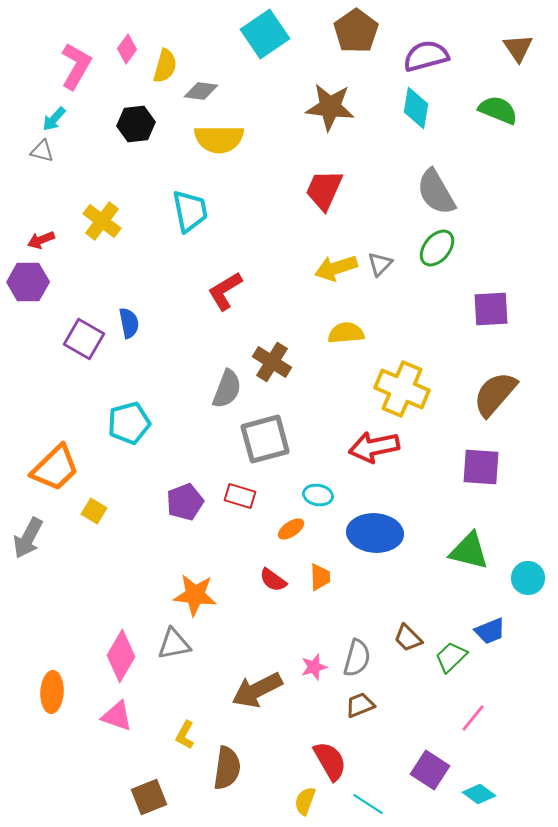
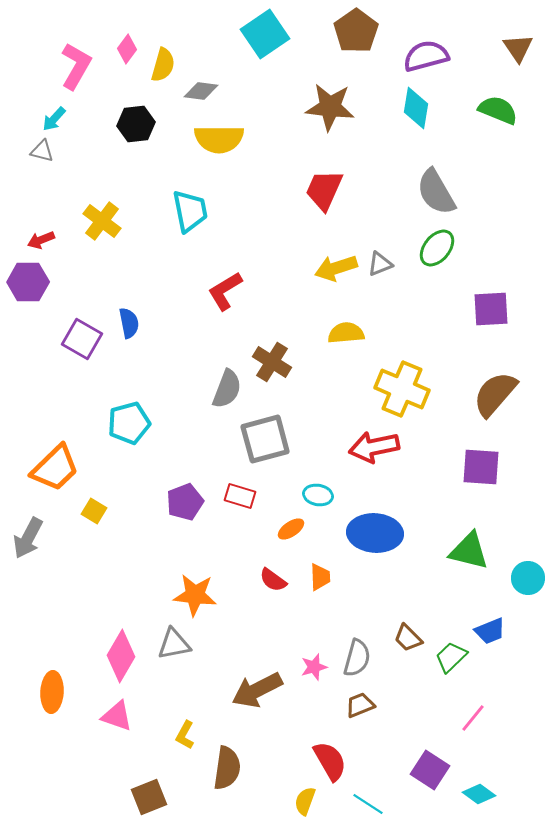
yellow semicircle at (165, 66): moved 2 px left, 1 px up
gray triangle at (380, 264): rotated 24 degrees clockwise
purple square at (84, 339): moved 2 px left
